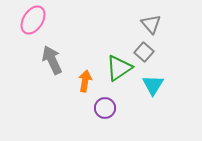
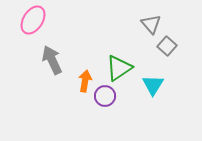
gray square: moved 23 px right, 6 px up
purple circle: moved 12 px up
